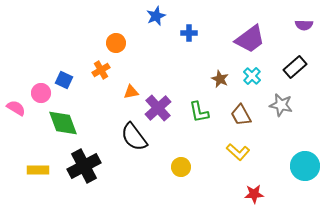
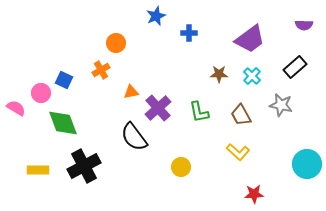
brown star: moved 1 px left, 5 px up; rotated 24 degrees counterclockwise
cyan circle: moved 2 px right, 2 px up
